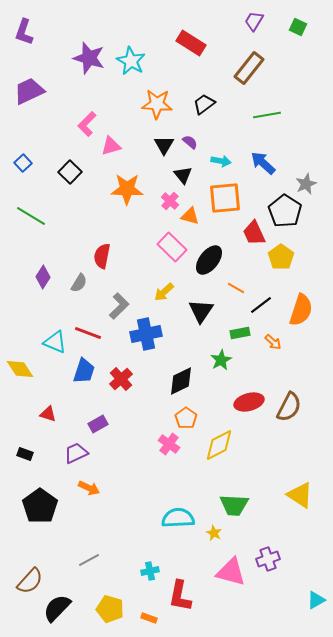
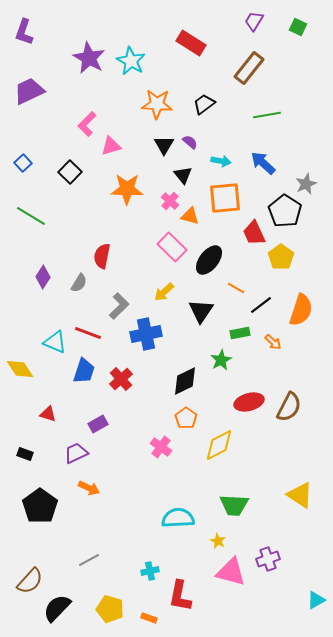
purple star at (89, 58): rotated 12 degrees clockwise
black diamond at (181, 381): moved 4 px right
pink cross at (169, 444): moved 8 px left, 3 px down
yellow star at (214, 533): moved 4 px right, 8 px down
